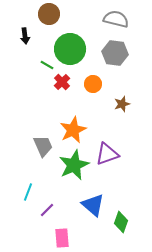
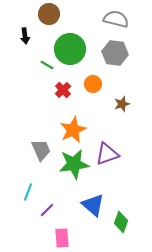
red cross: moved 1 px right, 8 px down
gray trapezoid: moved 2 px left, 4 px down
green star: moved 1 px up; rotated 16 degrees clockwise
